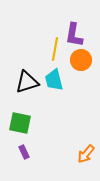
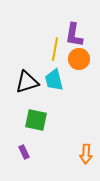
orange circle: moved 2 px left, 1 px up
green square: moved 16 px right, 3 px up
orange arrow: rotated 36 degrees counterclockwise
